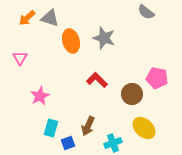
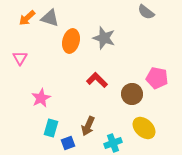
orange ellipse: rotated 30 degrees clockwise
pink star: moved 1 px right, 2 px down
